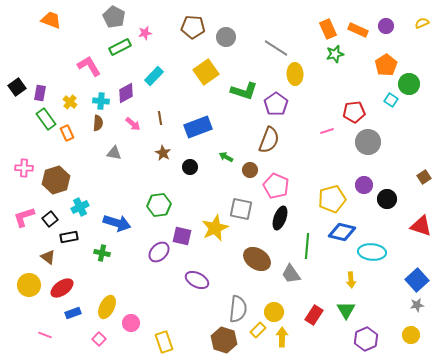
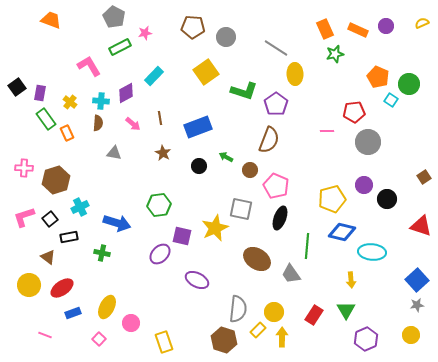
orange rectangle at (328, 29): moved 3 px left
orange pentagon at (386, 65): moved 8 px left, 12 px down; rotated 15 degrees counterclockwise
pink line at (327, 131): rotated 16 degrees clockwise
black circle at (190, 167): moved 9 px right, 1 px up
purple ellipse at (159, 252): moved 1 px right, 2 px down
